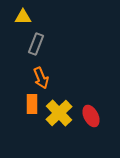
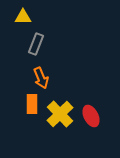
yellow cross: moved 1 px right, 1 px down
